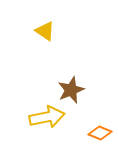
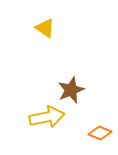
yellow triangle: moved 3 px up
